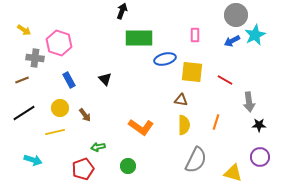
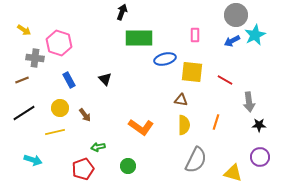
black arrow: moved 1 px down
